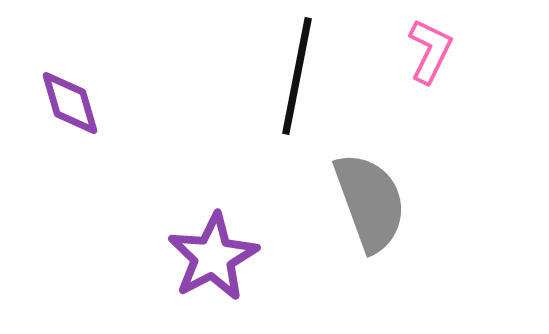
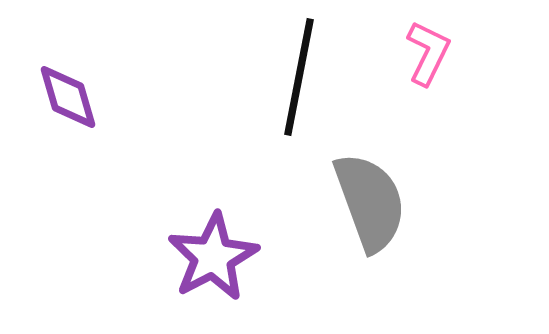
pink L-shape: moved 2 px left, 2 px down
black line: moved 2 px right, 1 px down
purple diamond: moved 2 px left, 6 px up
